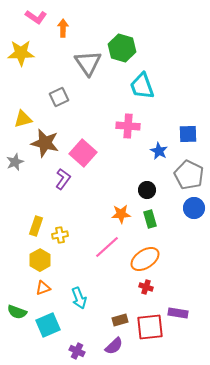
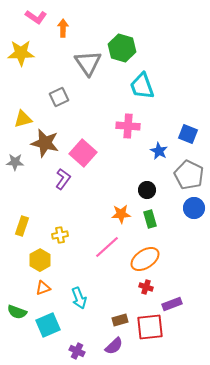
blue square: rotated 24 degrees clockwise
gray star: rotated 24 degrees clockwise
yellow rectangle: moved 14 px left
purple rectangle: moved 6 px left, 9 px up; rotated 30 degrees counterclockwise
